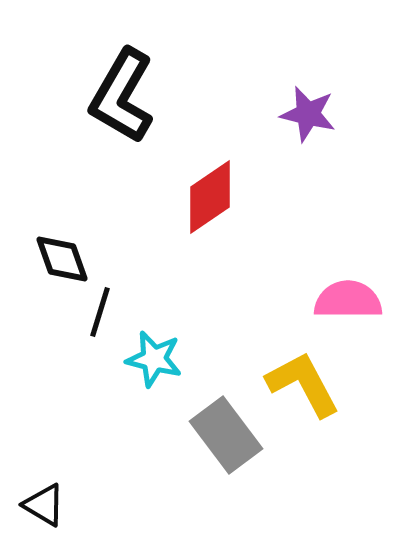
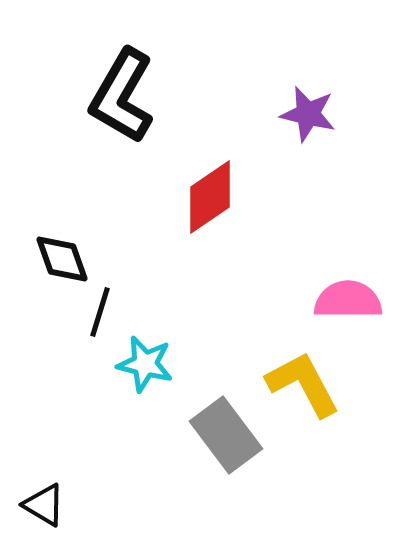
cyan star: moved 9 px left, 5 px down
